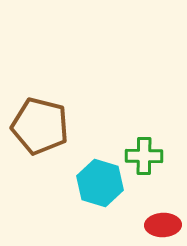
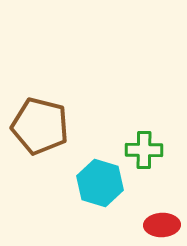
green cross: moved 6 px up
red ellipse: moved 1 px left
